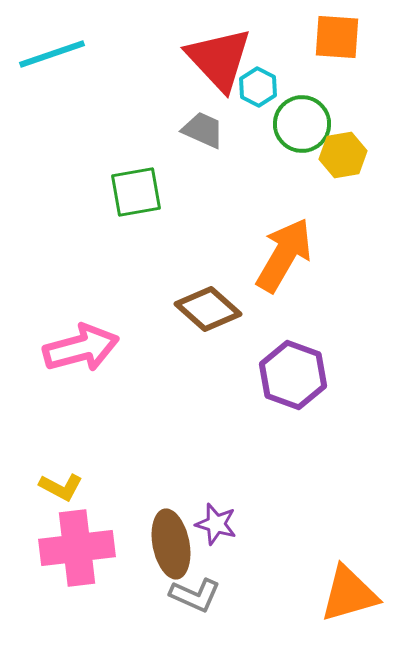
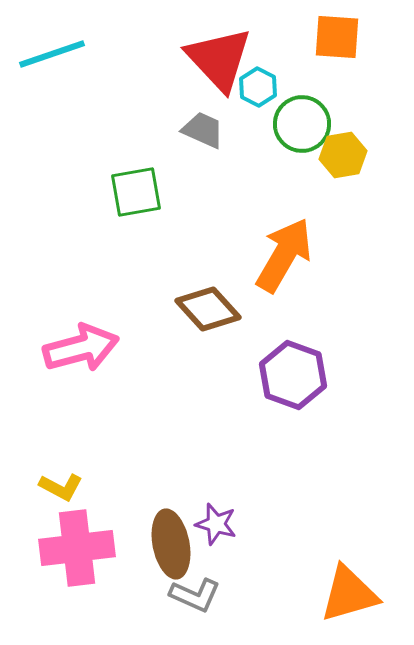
brown diamond: rotated 6 degrees clockwise
